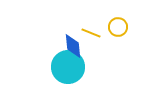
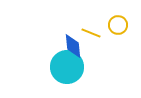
yellow circle: moved 2 px up
cyan circle: moved 1 px left
